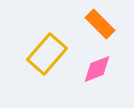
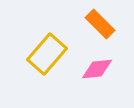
pink diamond: rotated 16 degrees clockwise
